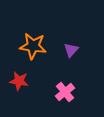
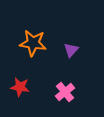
orange star: moved 3 px up
red star: moved 1 px right, 6 px down
